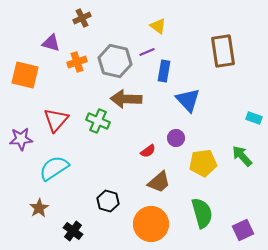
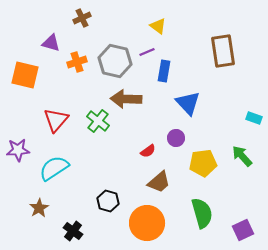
blue triangle: moved 3 px down
green cross: rotated 15 degrees clockwise
purple star: moved 3 px left, 11 px down
orange circle: moved 4 px left, 1 px up
